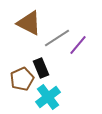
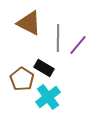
gray line: moved 1 px right; rotated 56 degrees counterclockwise
black rectangle: moved 3 px right; rotated 36 degrees counterclockwise
brown pentagon: rotated 15 degrees counterclockwise
